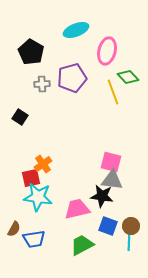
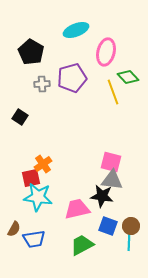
pink ellipse: moved 1 px left, 1 px down
